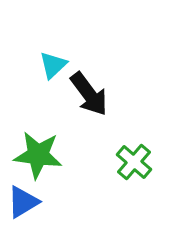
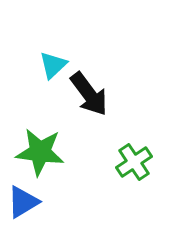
green star: moved 2 px right, 3 px up
green cross: rotated 15 degrees clockwise
